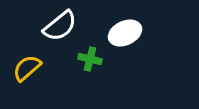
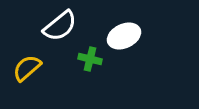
white ellipse: moved 1 px left, 3 px down
